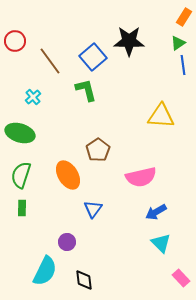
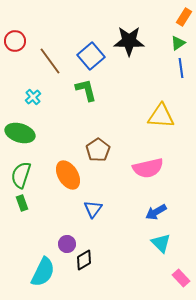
blue square: moved 2 px left, 1 px up
blue line: moved 2 px left, 3 px down
pink semicircle: moved 7 px right, 9 px up
green rectangle: moved 5 px up; rotated 21 degrees counterclockwise
purple circle: moved 2 px down
cyan semicircle: moved 2 px left, 1 px down
black diamond: moved 20 px up; rotated 65 degrees clockwise
